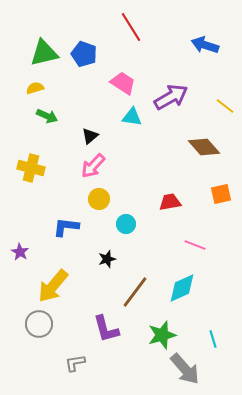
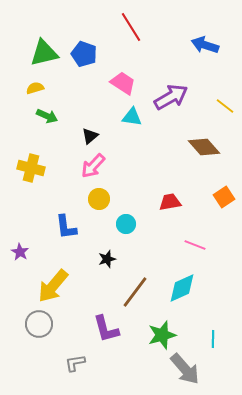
orange square: moved 3 px right, 3 px down; rotated 20 degrees counterclockwise
blue L-shape: rotated 104 degrees counterclockwise
cyan line: rotated 18 degrees clockwise
